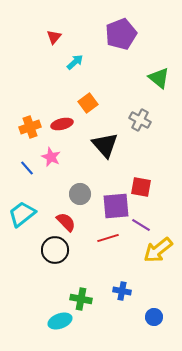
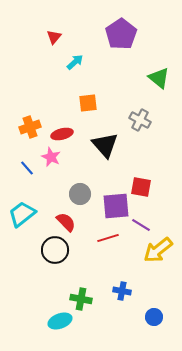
purple pentagon: rotated 12 degrees counterclockwise
orange square: rotated 30 degrees clockwise
red ellipse: moved 10 px down
